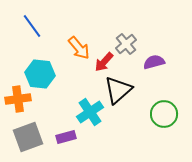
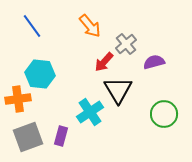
orange arrow: moved 11 px right, 22 px up
black triangle: rotated 20 degrees counterclockwise
purple rectangle: moved 5 px left, 1 px up; rotated 60 degrees counterclockwise
